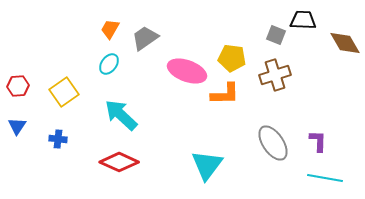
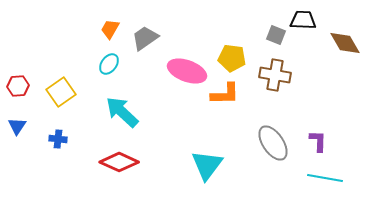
brown cross: rotated 28 degrees clockwise
yellow square: moved 3 px left
cyan arrow: moved 1 px right, 3 px up
